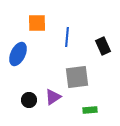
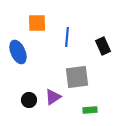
blue ellipse: moved 2 px up; rotated 50 degrees counterclockwise
